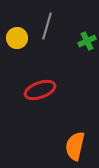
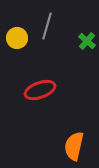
green cross: rotated 24 degrees counterclockwise
orange semicircle: moved 1 px left
